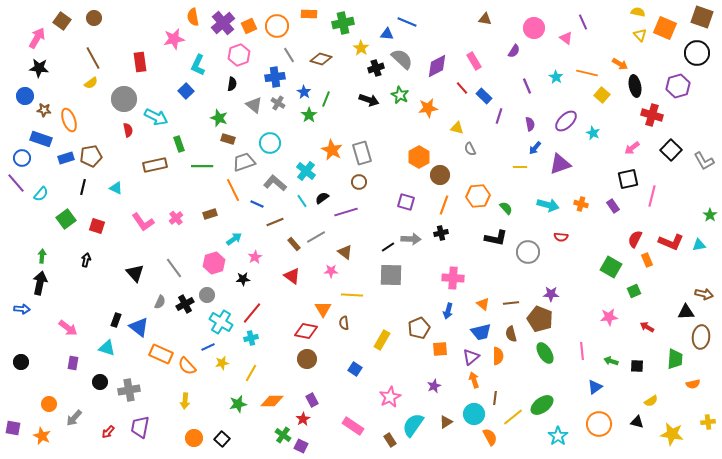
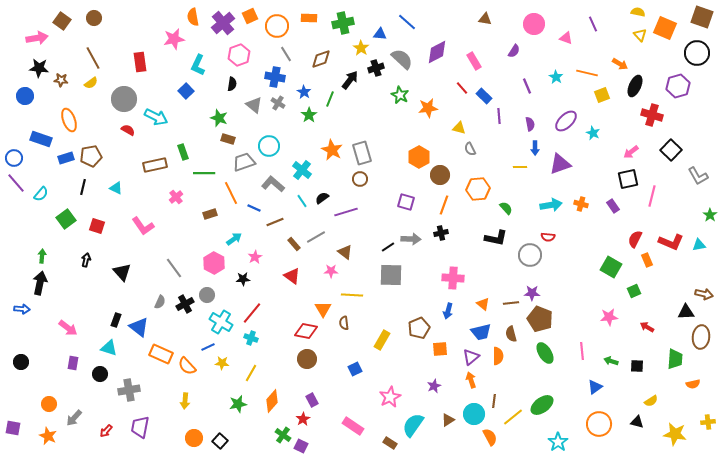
orange rectangle at (309, 14): moved 4 px down
blue line at (407, 22): rotated 18 degrees clockwise
purple line at (583, 22): moved 10 px right, 2 px down
orange square at (249, 26): moved 1 px right, 10 px up
pink circle at (534, 28): moved 4 px up
blue triangle at (387, 34): moved 7 px left
pink arrow at (37, 38): rotated 50 degrees clockwise
pink triangle at (566, 38): rotated 16 degrees counterclockwise
gray line at (289, 55): moved 3 px left, 1 px up
brown diamond at (321, 59): rotated 35 degrees counterclockwise
purple diamond at (437, 66): moved 14 px up
blue cross at (275, 77): rotated 18 degrees clockwise
black ellipse at (635, 86): rotated 35 degrees clockwise
yellow square at (602, 95): rotated 28 degrees clockwise
green line at (326, 99): moved 4 px right
black arrow at (369, 100): moved 19 px left, 20 px up; rotated 72 degrees counterclockwise
brown star at (44, 110): moved 17 px right, 30 px up
purple line at (499, 116): rotated 21 degrees counterclockwise
yellow triangle at (457, 128): moved 2 px right
red semicircle at (128, 130): rotated 48 degrees counterclockwise
cyan circle at (270, 143): moved 1 px left, 3 px down
green rectangle at (179, 144): moved 4 px right, 8 px down
blue arrow at (535, 148): rotated 40 degrees counterclockwise
pink arrow at (632, 148): moved 1 px left, 4 px down
blue circle at (22, 158): moved 8 px left
gray L-shape at (704, 161): moved 6 px left, 15 px down
green line at (202, 166): moved 2 px right, 7 px down
cyan cross at (306, 171): moved 4 px left, 1 px up
brown circle at (359, 182): moved 1 px right, 3 px up
gray L-shape at (275, 183): moved 2 px left, 1 px down
orange line at (233, 190): moved 2 px left, 3 px down
orange hexagon at (478, 196): moved 7 px up
blue line at (257, 204): moved 3 px left, 4 px down
cyan arrow at (548, 205): moved 3 px right; rotated 25 degrees counterclockwise
pink cross at (176, 218): moved 21 px up
pink L-shape at (143, 222): moved 4 px down
red semicircle at (561, 237): moved 13 px left
gray circle at (528, 252): moved 2 px right, 3 px down
pink hexagon at (214, 263): rotated 15 degrees counterclockwise
black triangle at (135, 273): moved 13 px left, 1 px up
purple star at (551, 294): moved 19 px left, 1 px up
cyan cross at (251, 338): rotated 32 degrees clockwise
cyan triangle at (107, 348): moved 2 px right
yellow star at (222, 363): rotated 16 degrees clockwise
blue square at (355, 369): rotated 32 degrees clockwise
orange arrow at (474, 380): moved 3 px left
black circle at (100, 382): moved 8 px up
brown line at (495, 398): moved 1 px left, 3 px down
orange diamond at (272, 401): rotated 50 degrees counterclockwise
brown triangle at (446, 422): moved 2 px right, 2 px up
red arrow at (108, 432): moved 2 px left, 1 px up
yellow star at (672, 434): moved 3 px right
orange star at (42, 436): moved 6 px right
cyan star at (558, 436): moved 6 px down
black square at (222, 439): moved 2 px left, 2 px down
brown rectangle at (390, 440): moved 3 px down; rotated 24 degrees counterclockwise
